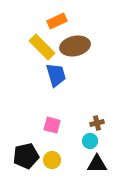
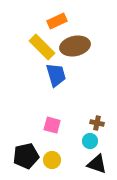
brown cross: rotated 24 degrees clockwise
black triangle: rotated 20 degrees clockwise
